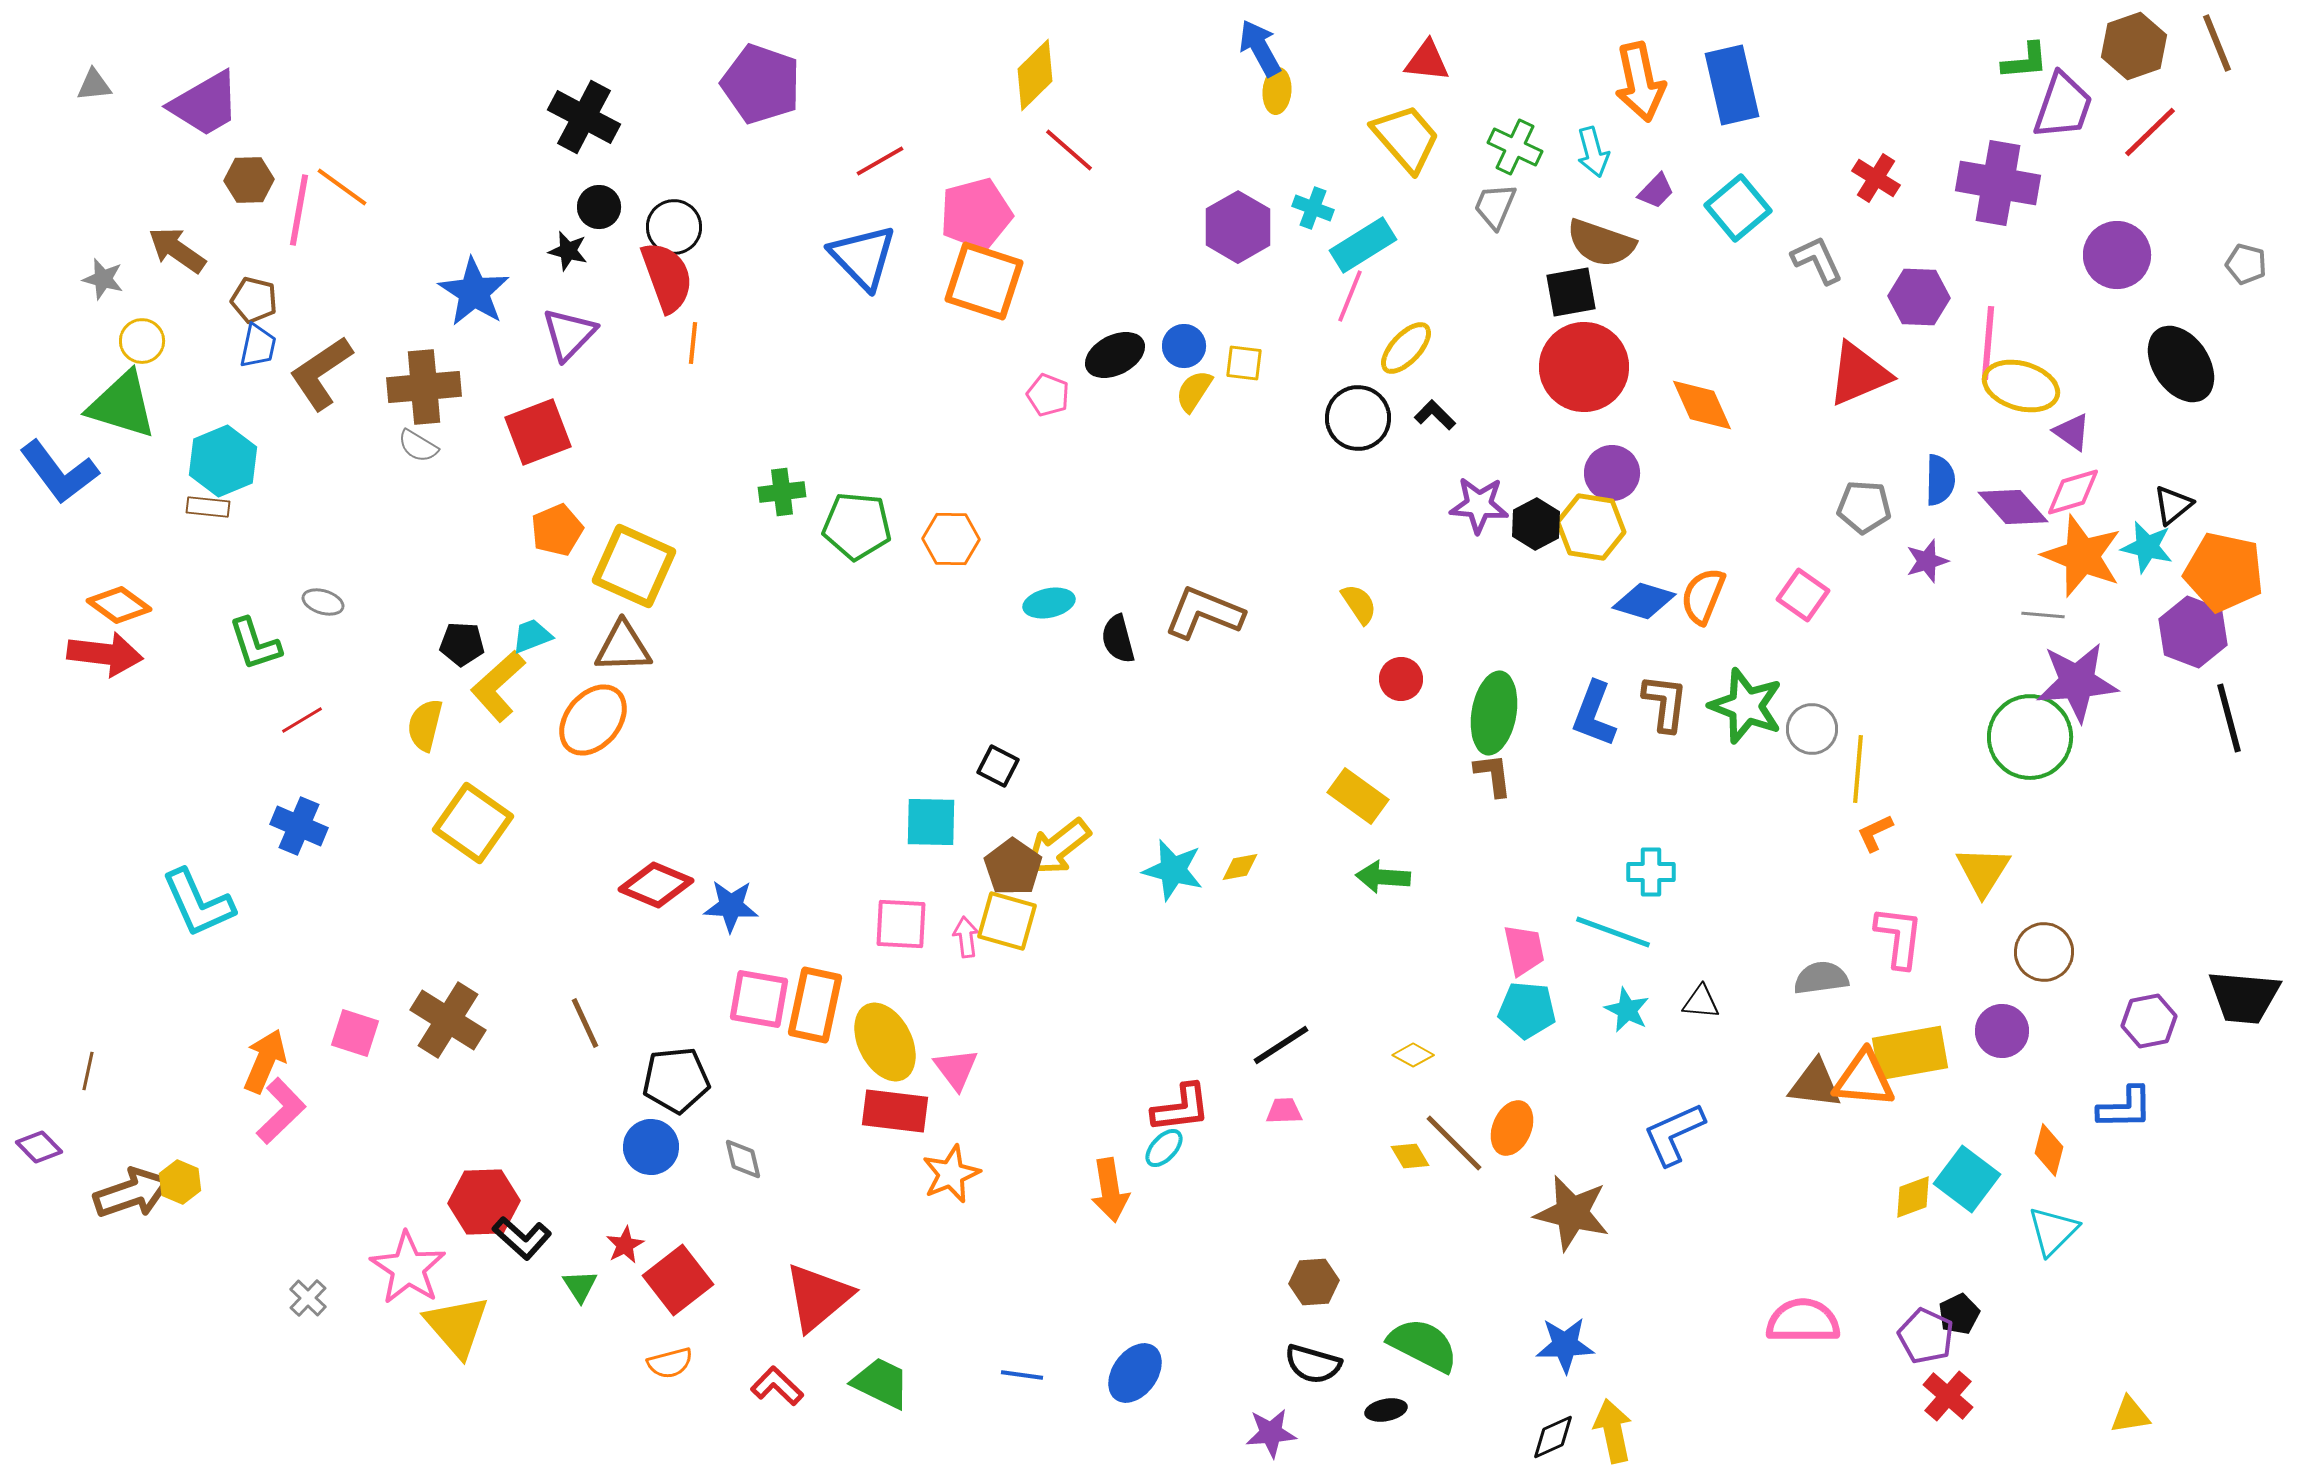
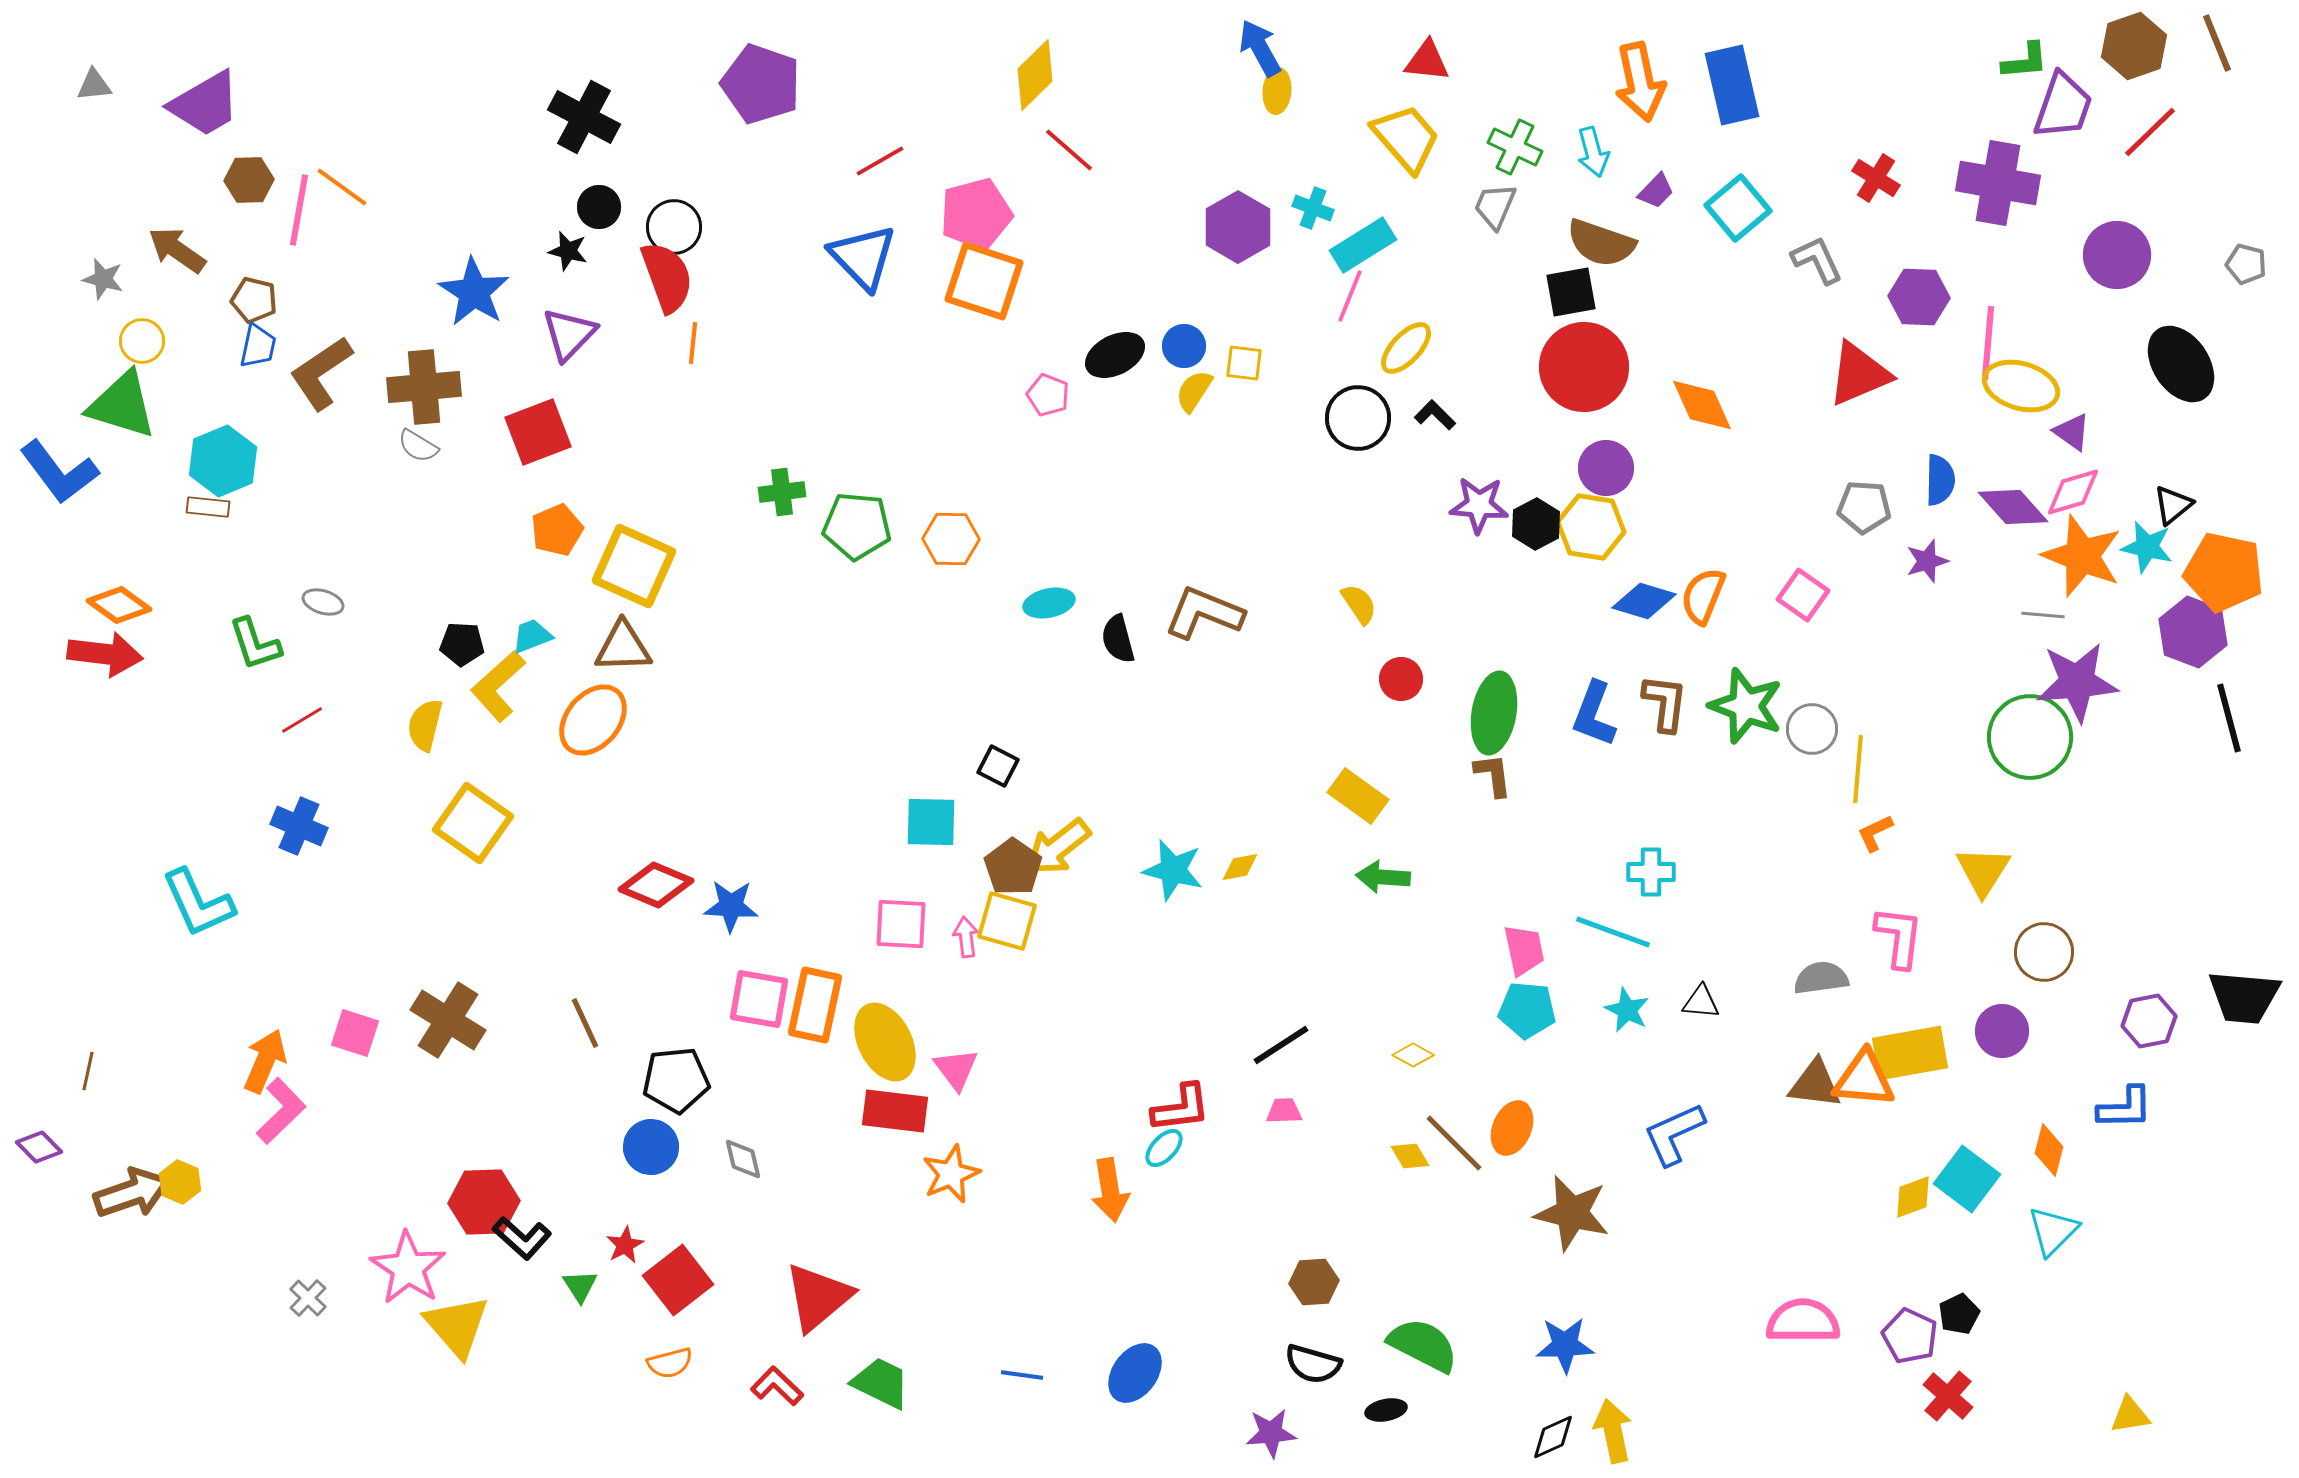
purple circle at (1612, 473): moved 6 px left, 5 px up
purple pentagon at (1926, 1336): moved 16 px left
